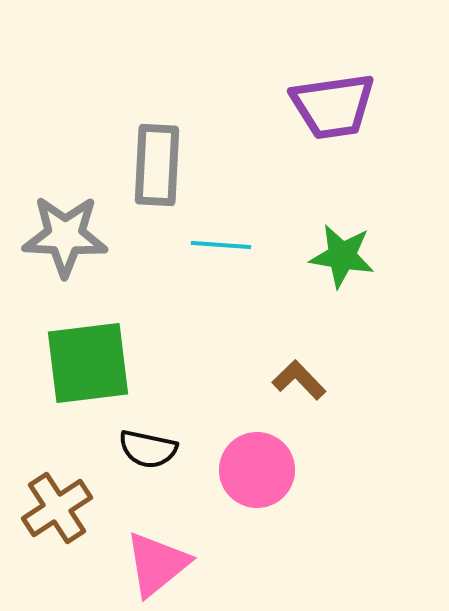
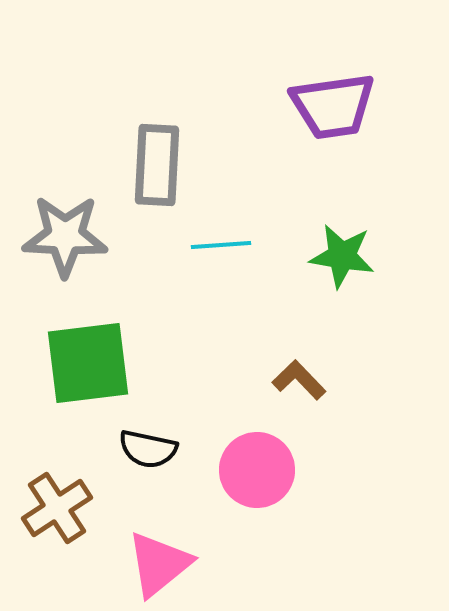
cyan line: rotated 8 degrees counterclockwise
pink triangle: moved 2 px right
